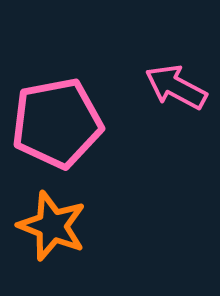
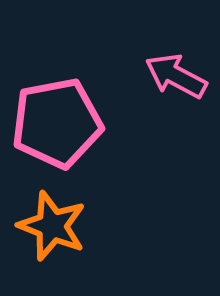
pink arrow: moved 11 px up
